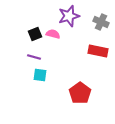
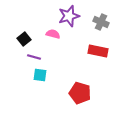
black square: moved 11 px left, 5 px down; rotated 16 degrees counterclockwise
red pentagon: rotated 20 degrees counterclockwise
